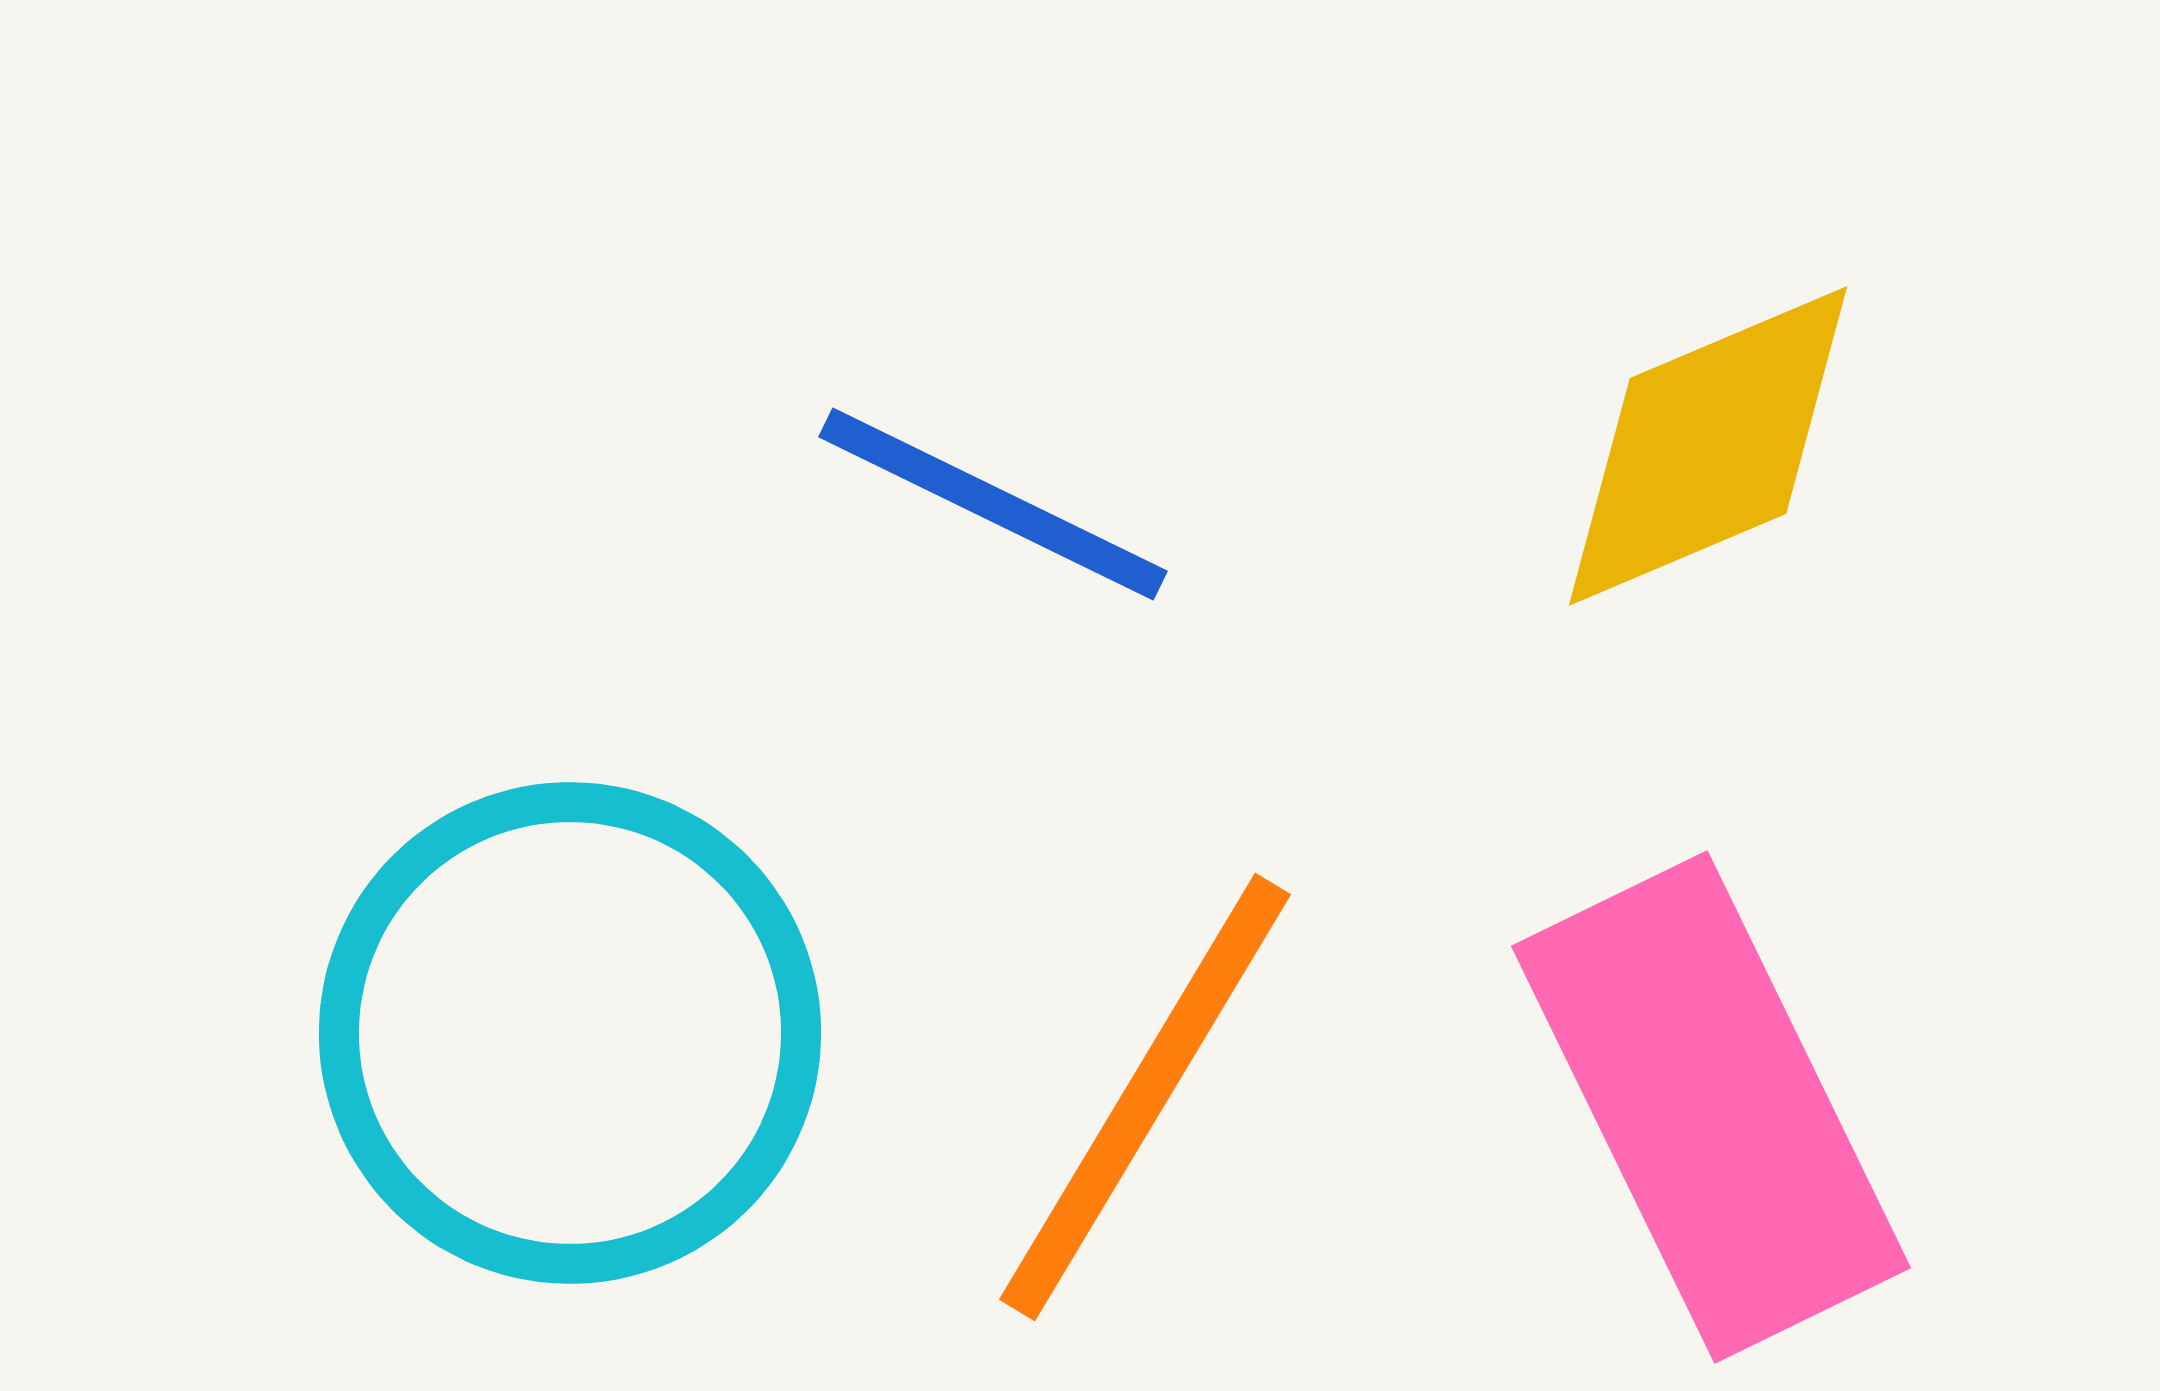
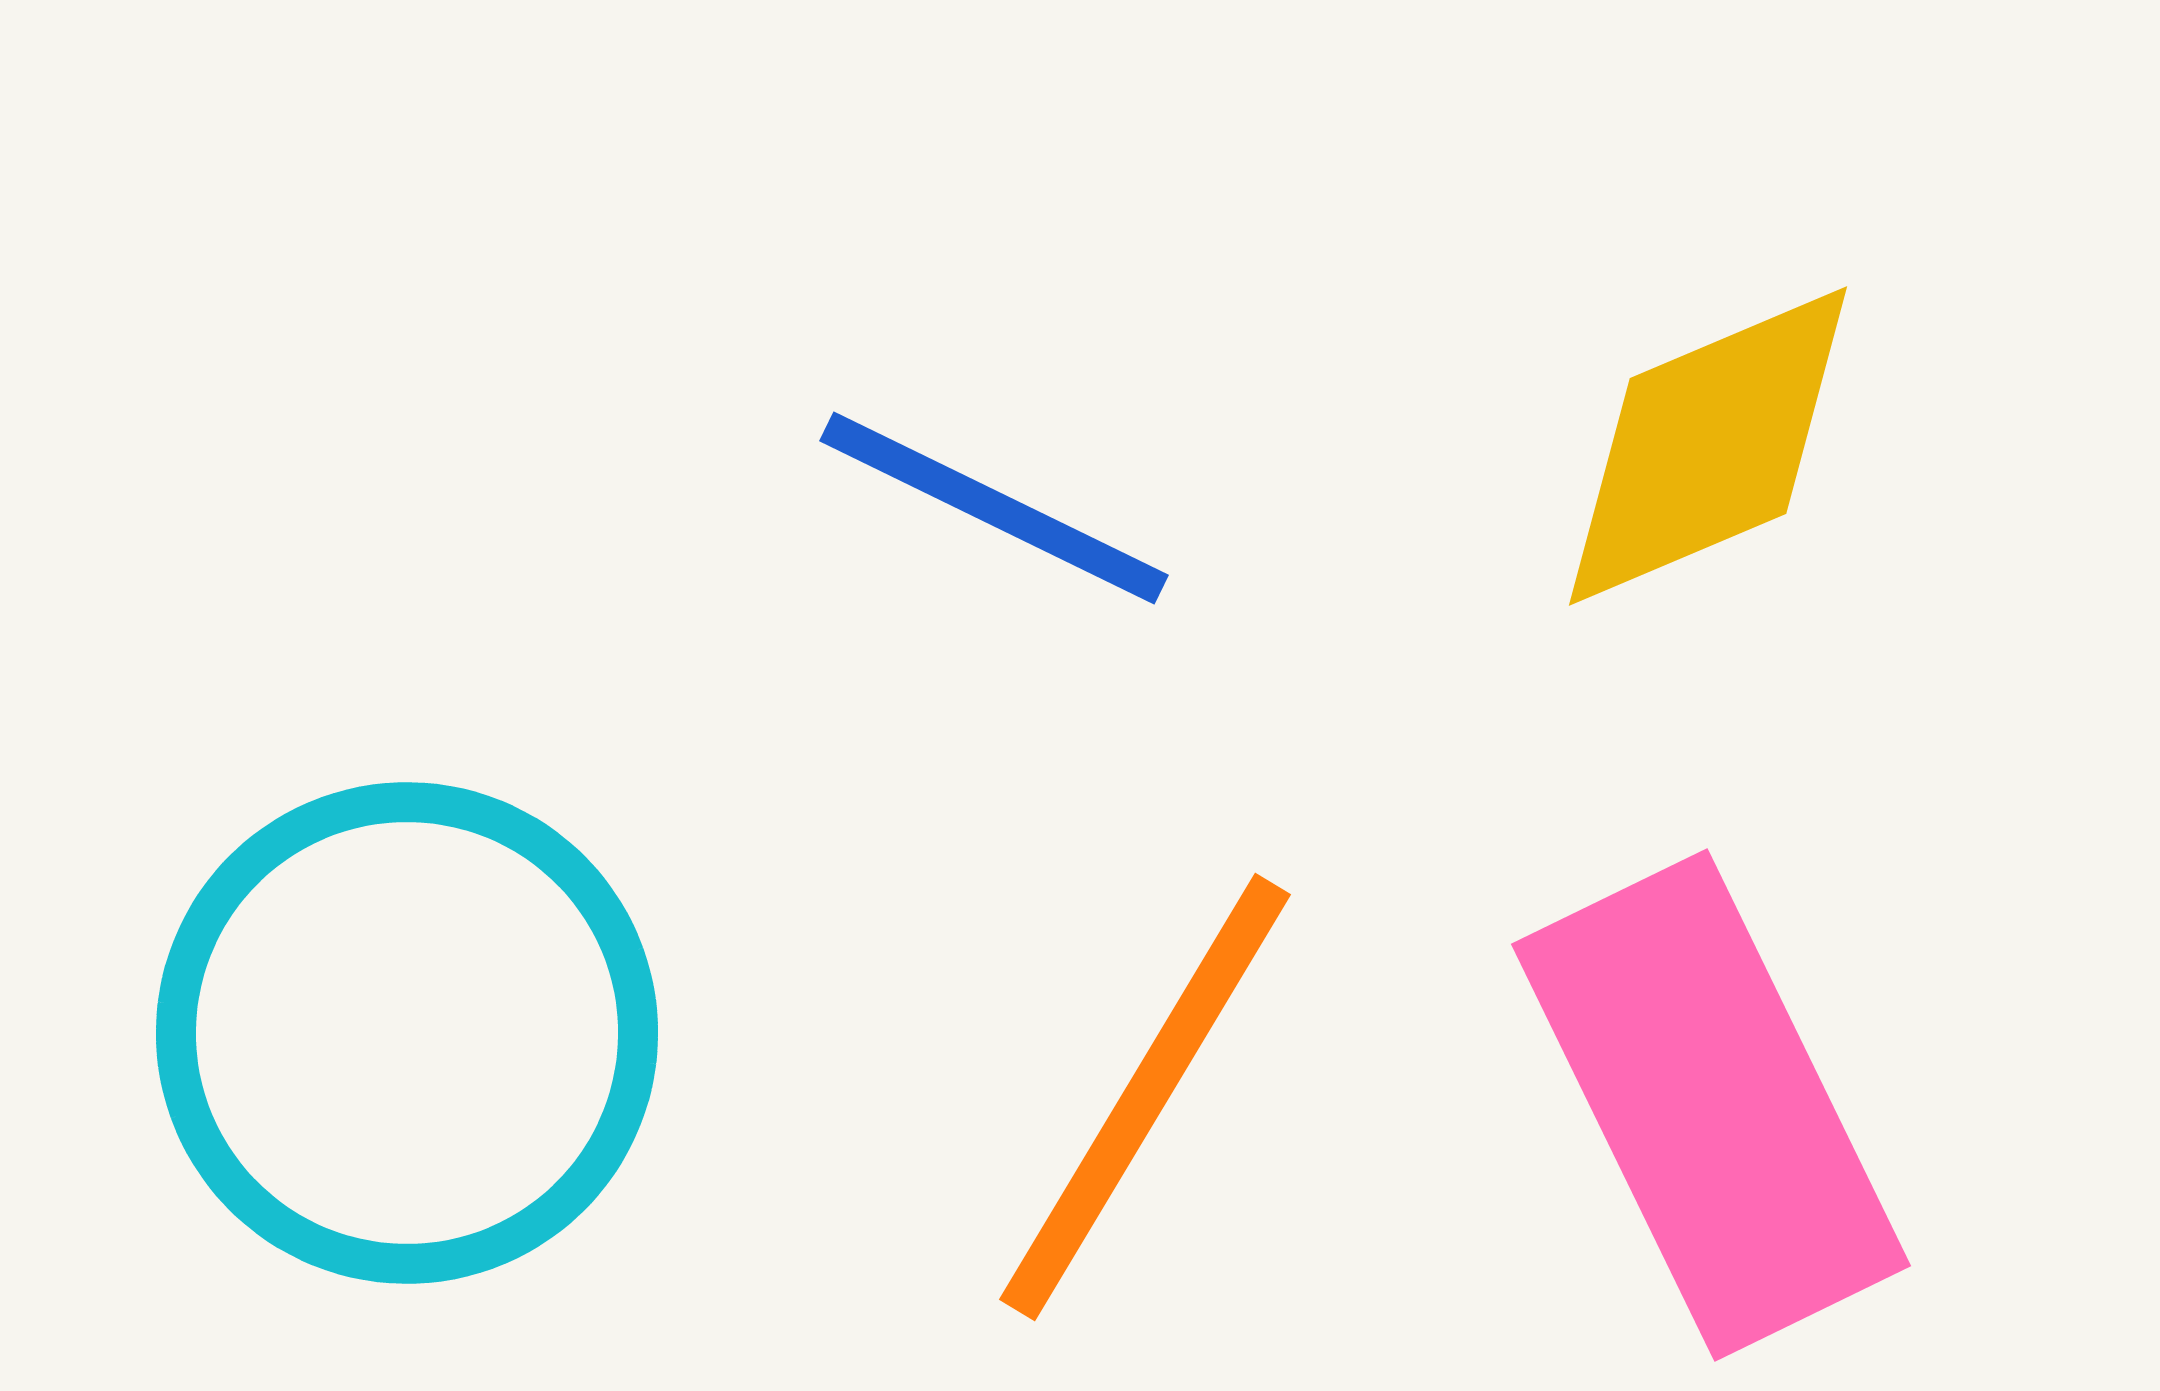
blue line: moved 1 px right, 4 px down
cyan circle: moved 163 px left
pink rectangle: moved 2 px up
